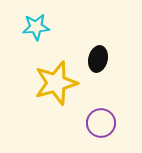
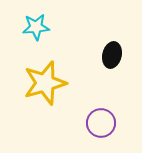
black ellipse: moved 14 px right, 4 px up
yellow star: moved 11 px left
